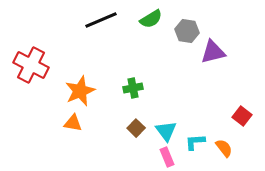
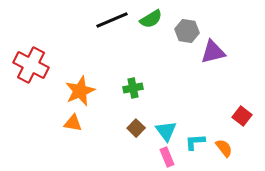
black line: moved 11 px right
